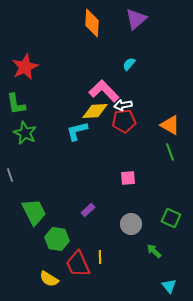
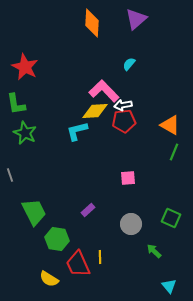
red star: rotated 20 degrees counterclockwise
green line: moved 4 px right; rotated 42 degrees clockwise
